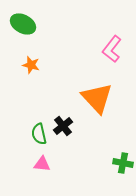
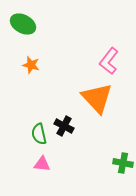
pink L-shape: moved 3 px left, 12 px down
black cross: moved 1 px right; rotated 24 degrees counterclockwise
